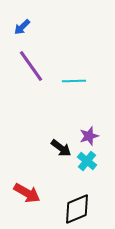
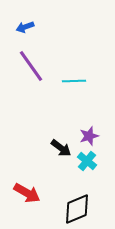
blue arrow: moved 3 px right; rotated 24 degrees clockwise
